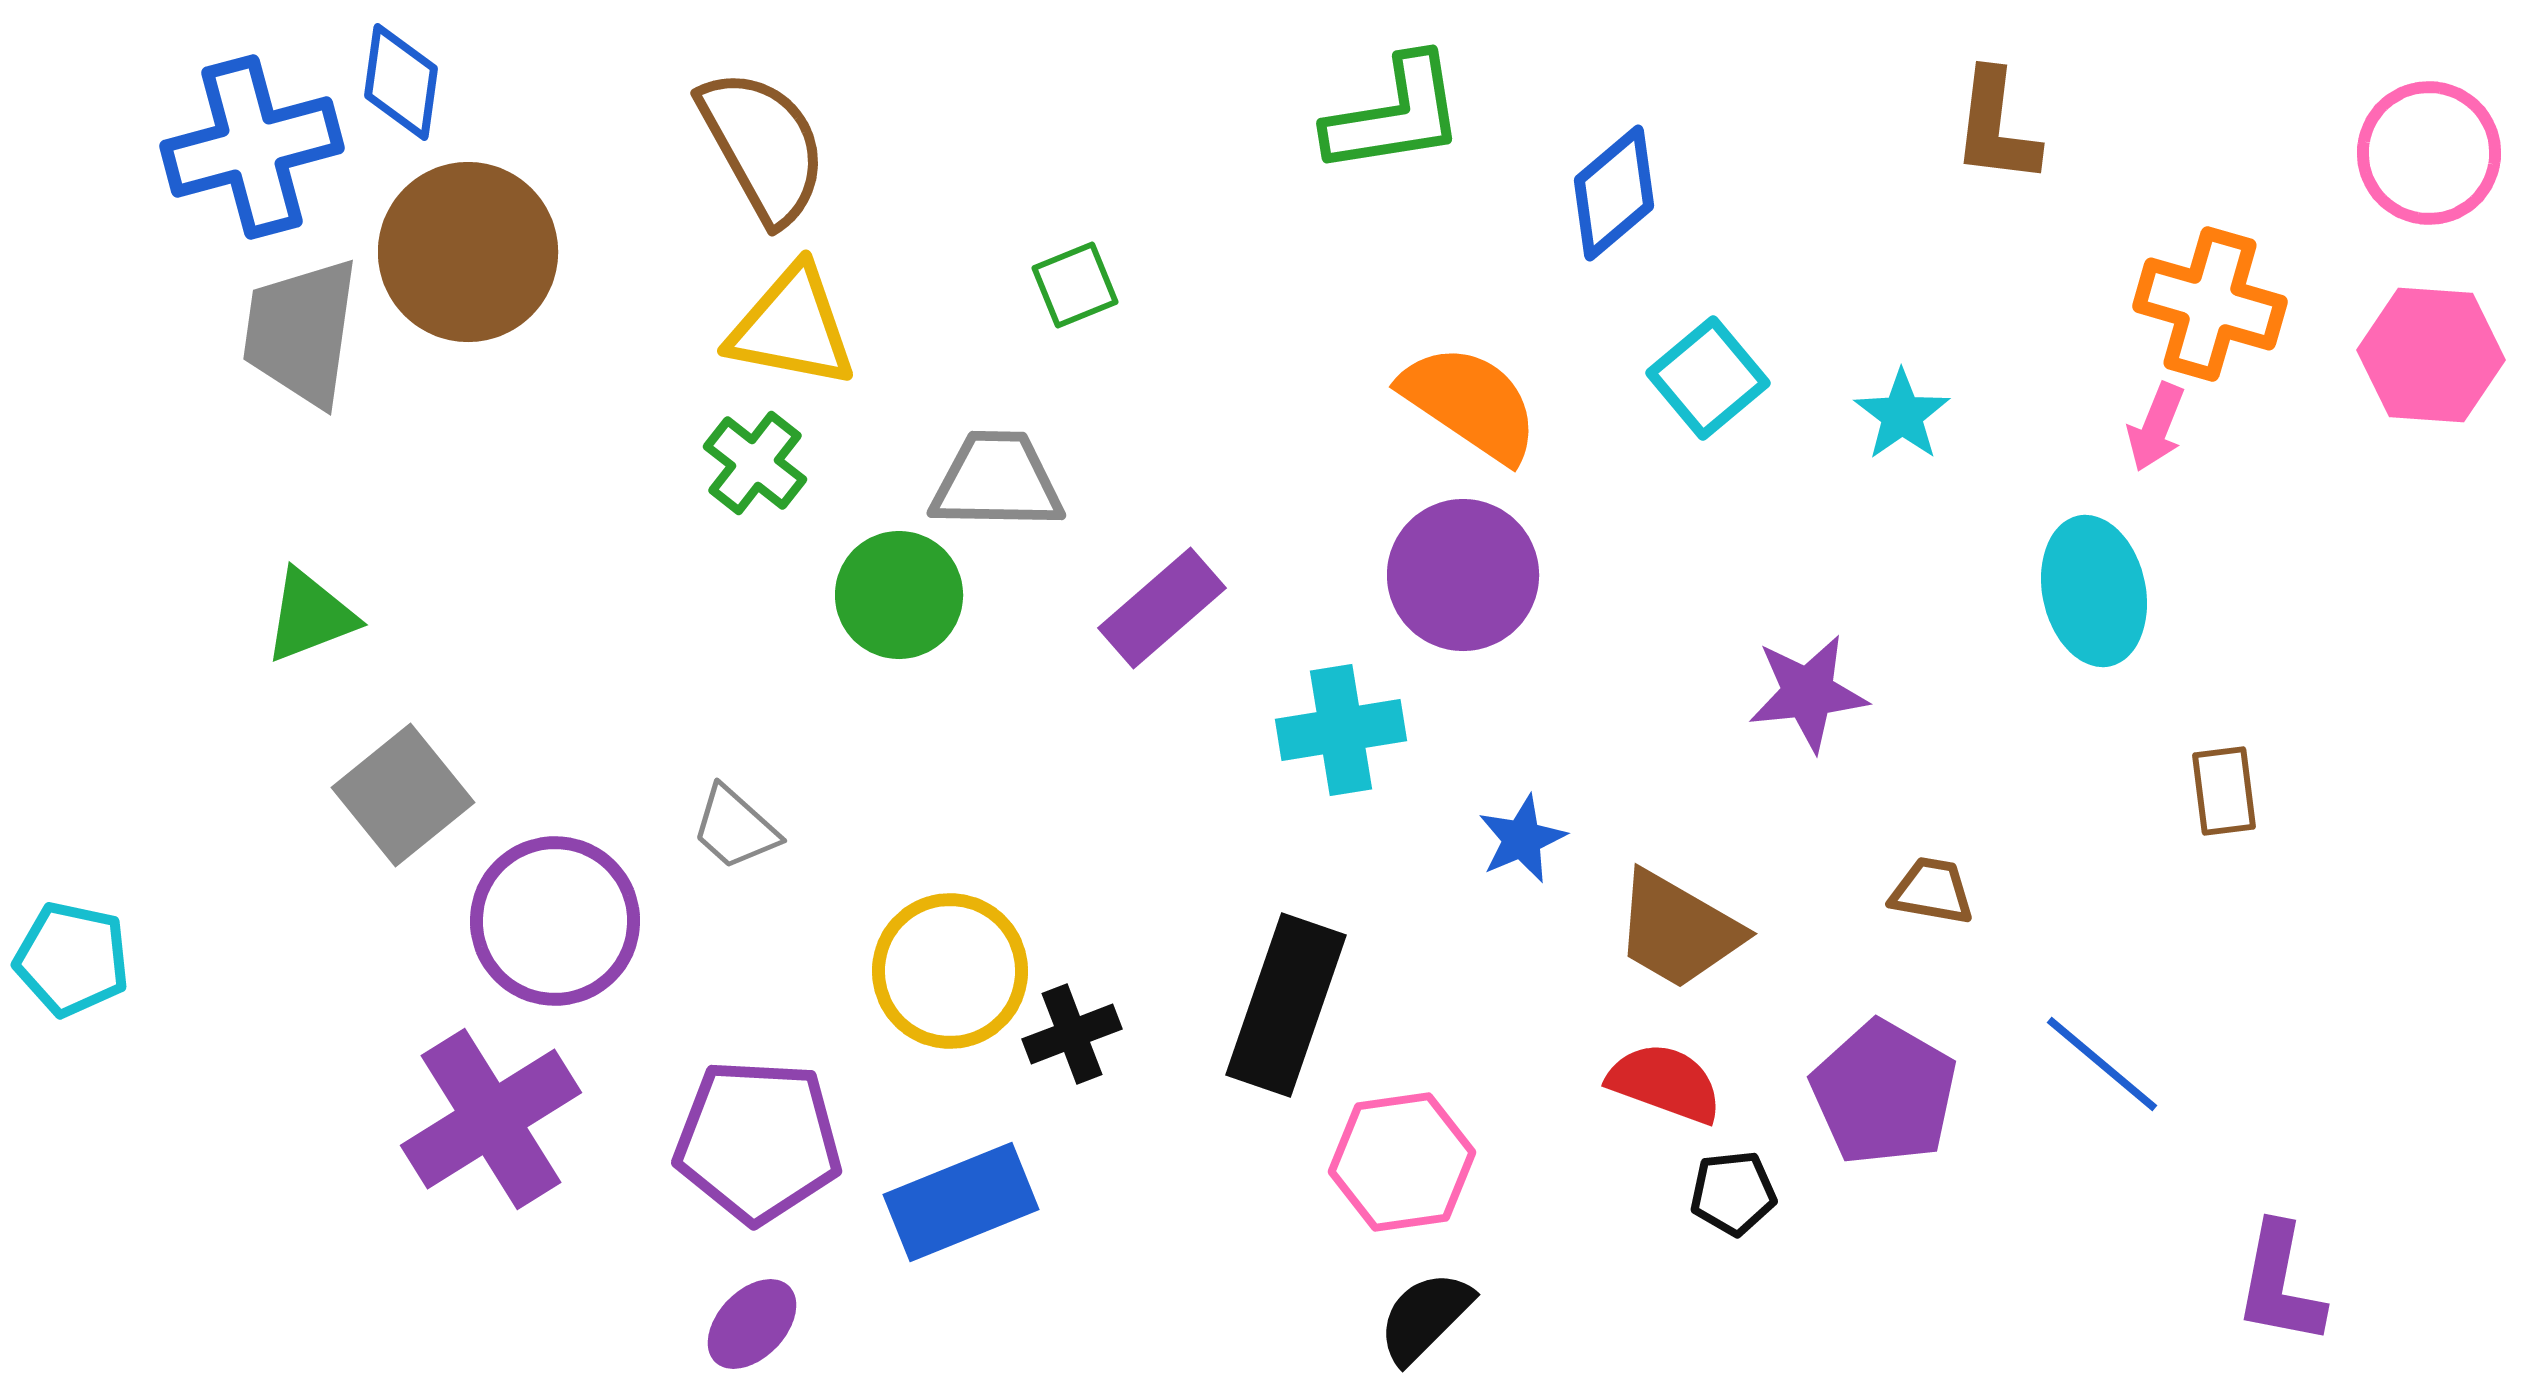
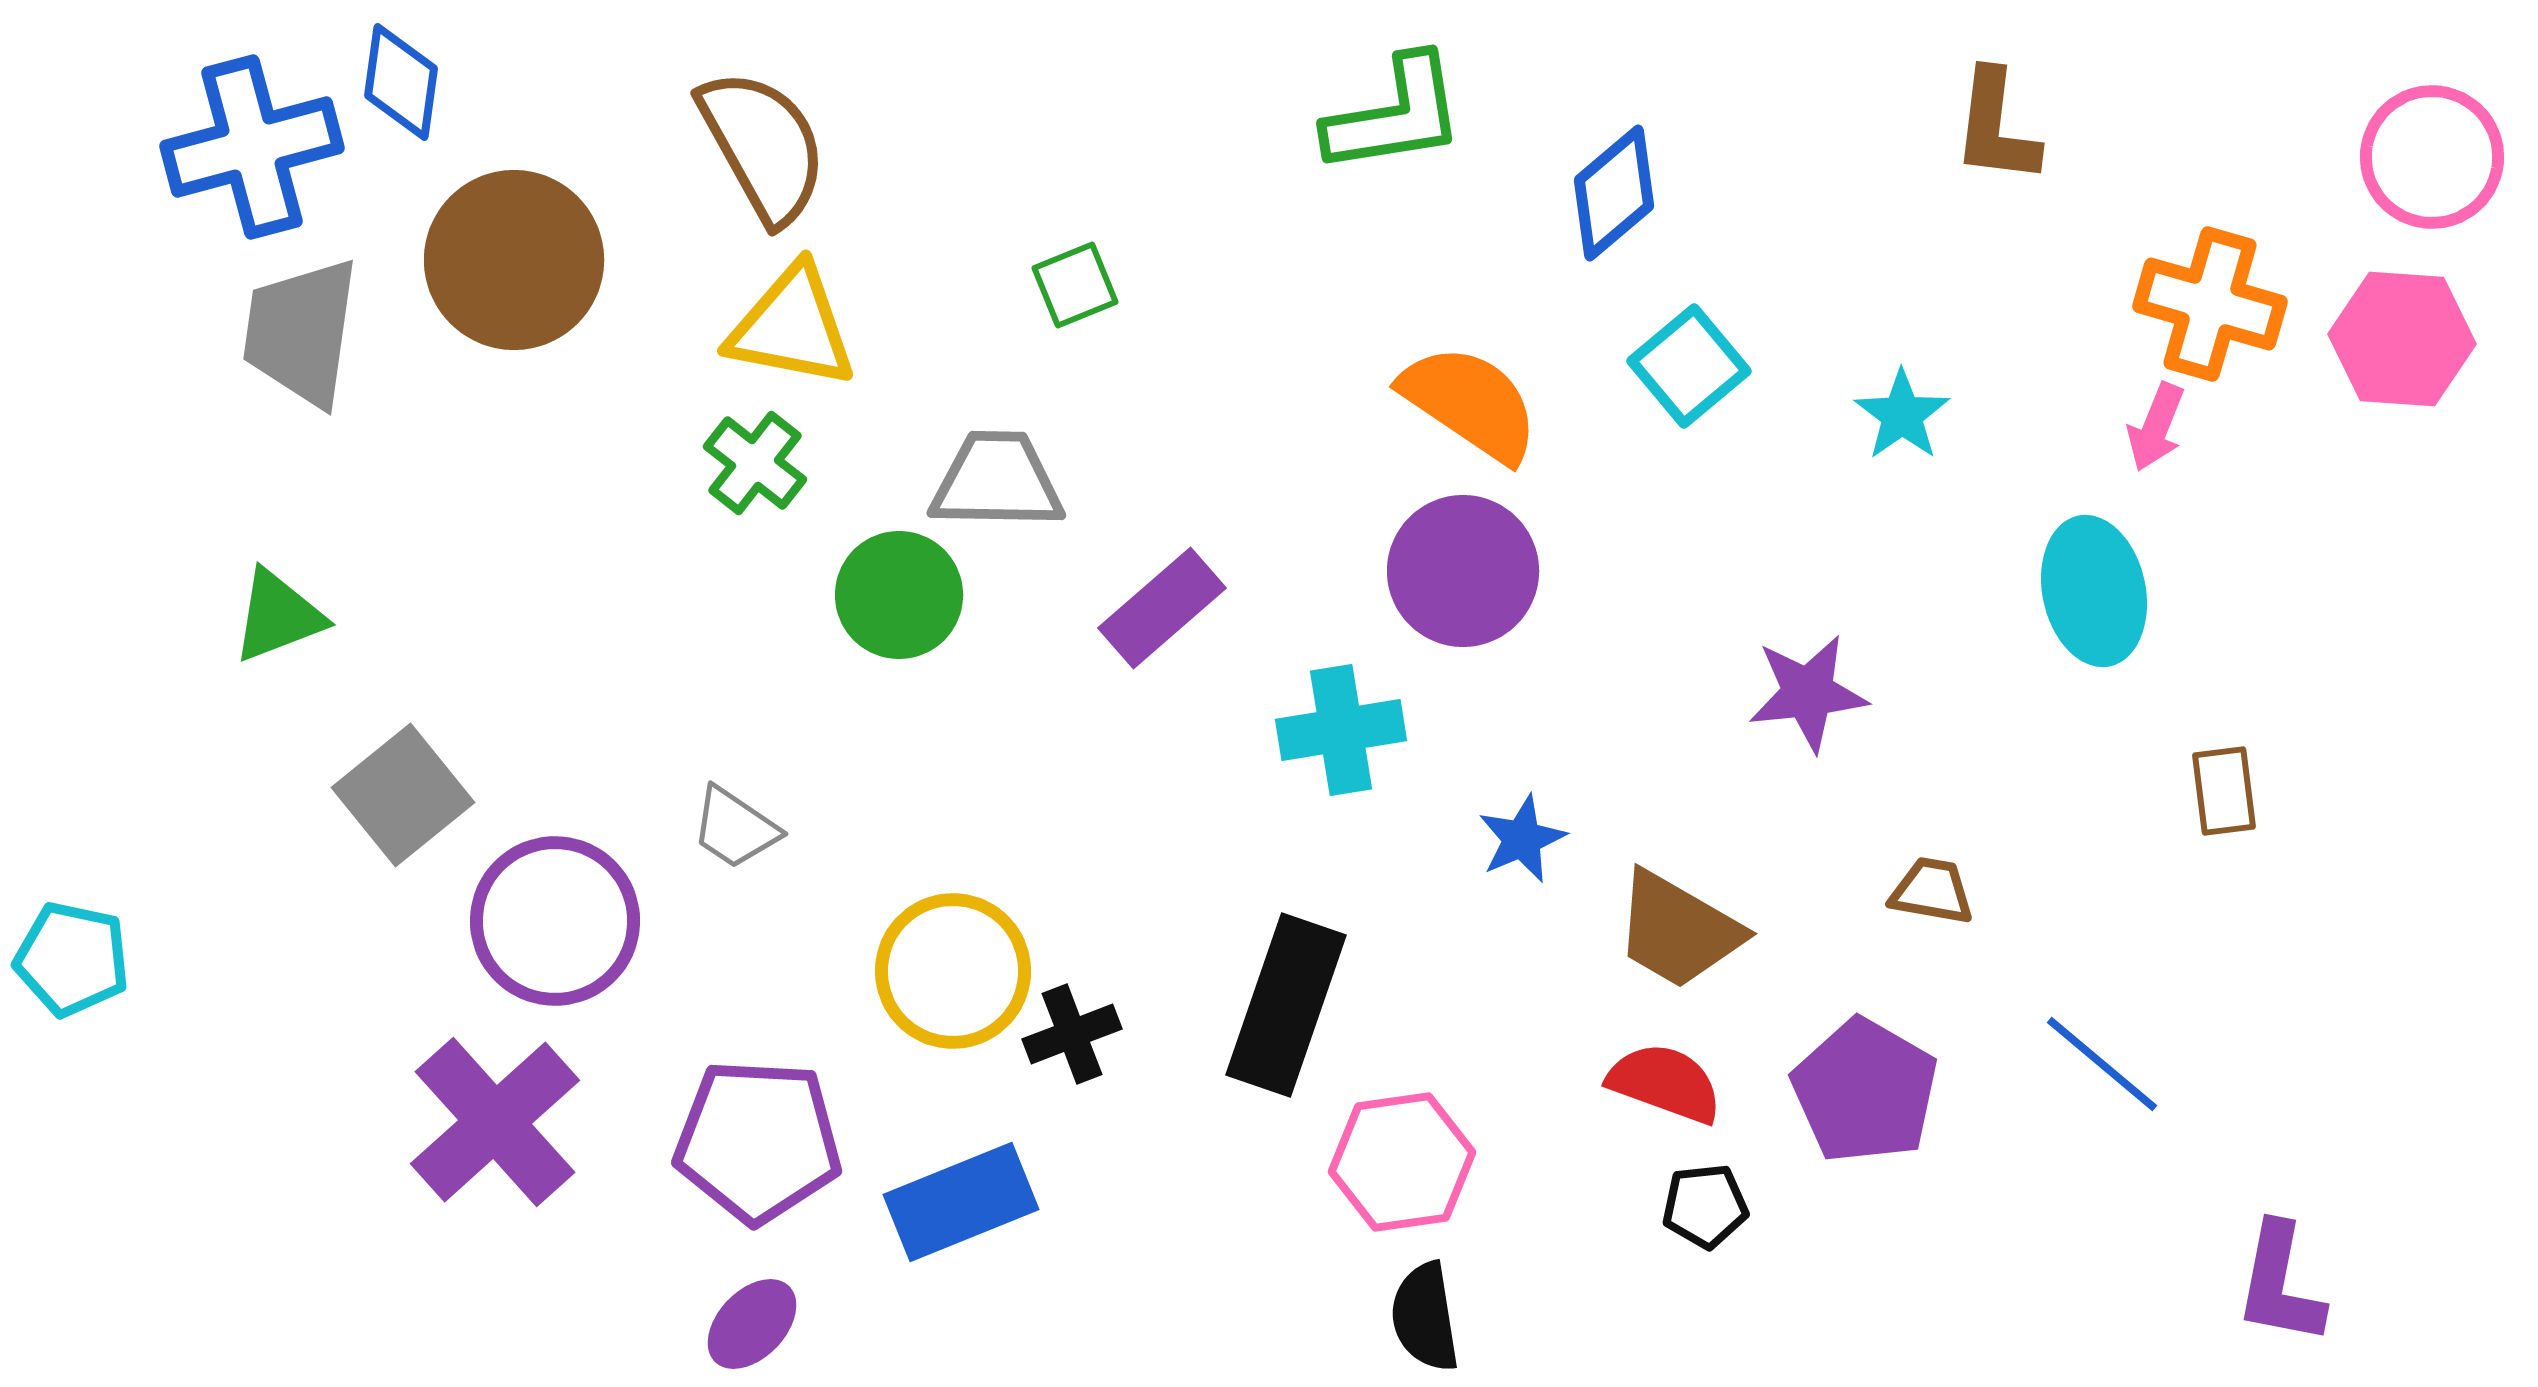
pink circle at (2429, 153): moved 3 px right, 4 px down
brown circle at (468, 252): moved 46 px right, 8 px down
pink hexagon at (2431, 355): moved 29 px left, 16 px up
cyan square at (1708, 378): moved 19 px left, 12 px up
purple circle at (1463, 575): moved 4 px up
green triangle at (310, 616): moved 32 px left
gray trapezoid at (735, 828): rotated 8 degrees counterclockwise
yellow circle at (950, 971): moved 3 px right
purple pentagon at (1884, 1093): moved 19 px left, 2 px up
purple cross at (491, 1119): moved 4 px right, 3 px down; rotated 10 degrees counterclockwise
black pentagon at (1733, 1193): moved 28 px left, 13 px down
black semicircle at (1425, 1317): rotated 54 degrees counterclockwise
